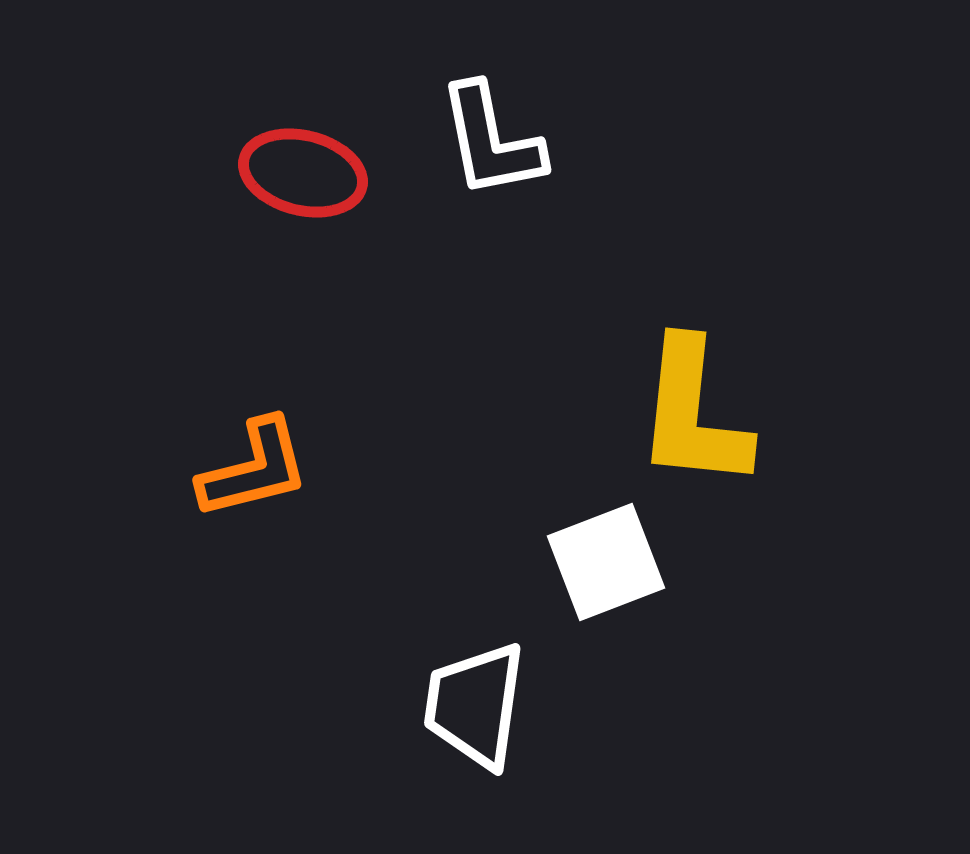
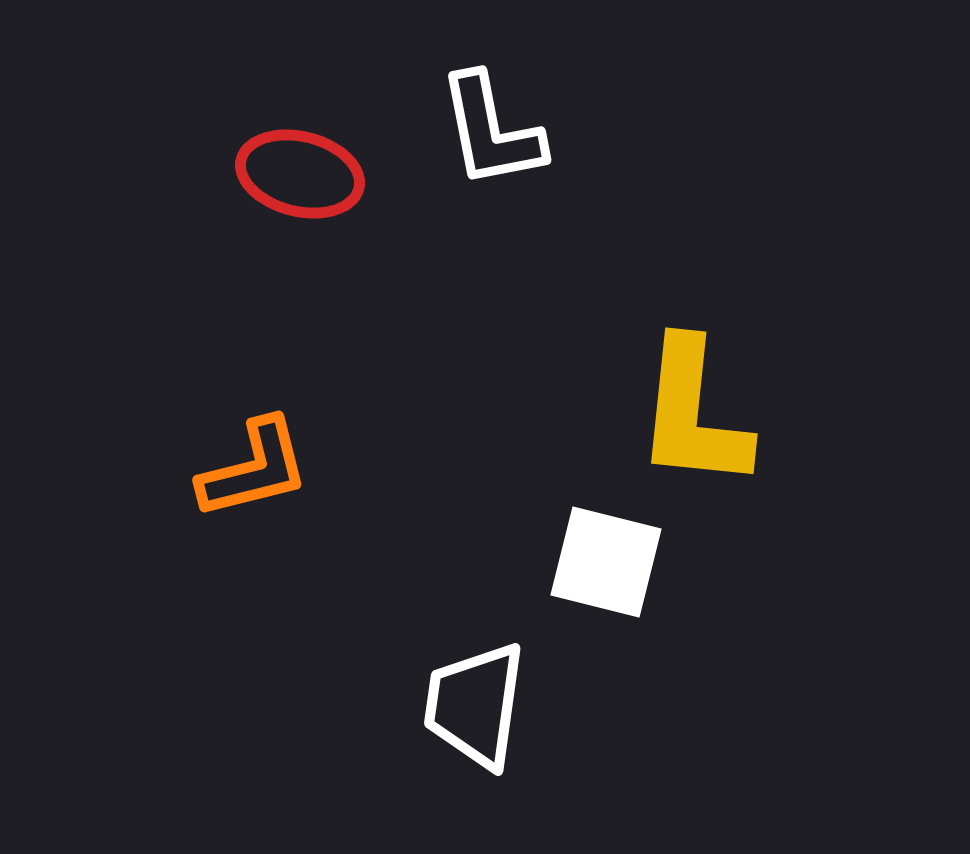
white L-shape: moved 10 px up
red ellipse: moved 3 px left, 1 px down
white square: rotated 35 degrees clockwise
